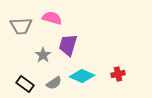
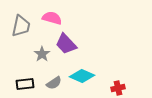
gray trapezoid: rotated 75 degrees counterclockwise
purple trapezoid: moved 2 px left, 1 px up; rotated 60 degrees counterclockwise
gray star: moved 1 px left, 1 px up
red cross: moved 14 px down
black rectangle: rotated 42 degrees counterclockwise
